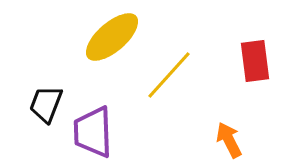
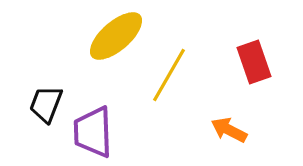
yellow ellipse: moved 4 px right, 1 px up
red rectangle: moved 1 px left, 1 px down; rotated 12 degrees counterclockwise
yellow line: rotated 12 degrees counterclockwise
orange arrow: moved 10 px up; rotated 36 degrees counterclockwise
